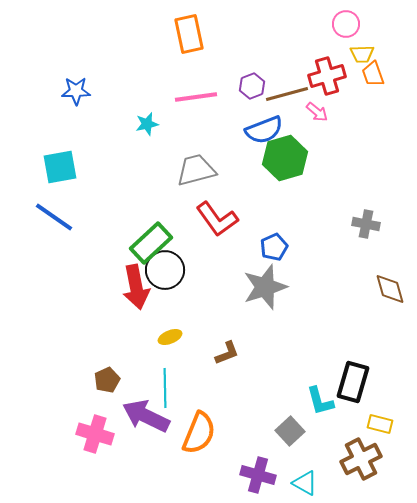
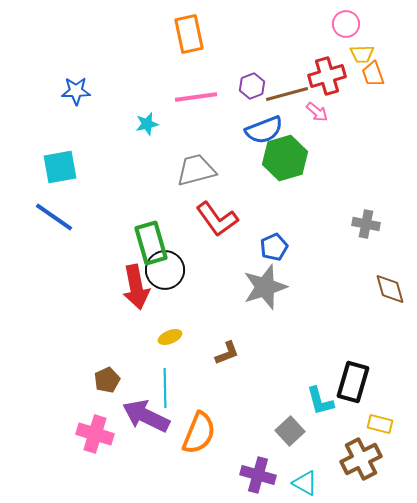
green rectangle: rotated 63 degrees counterclockwise
